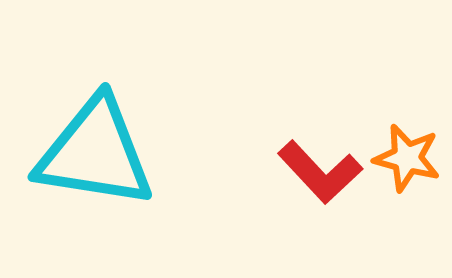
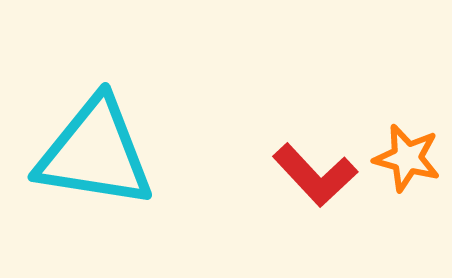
red L-shape: moved 5 px left, 3 px down
